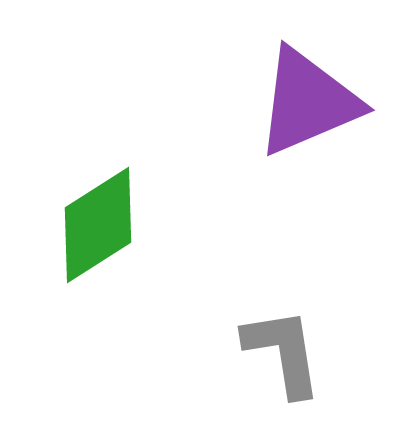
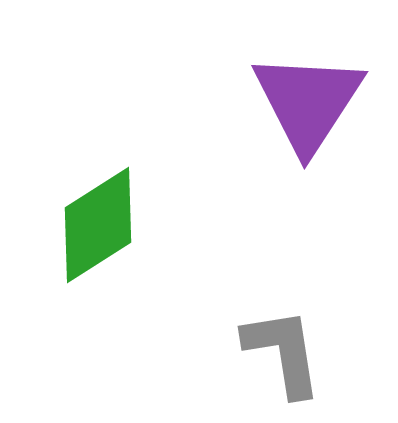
purple triangle: rotated 34 degrees counterclockwise
